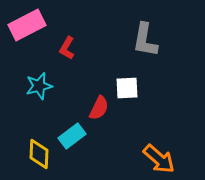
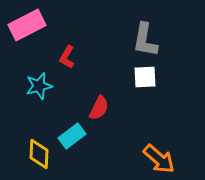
red L-shape: moved 9 px down
white square: moved 18 px right, 11 px up
